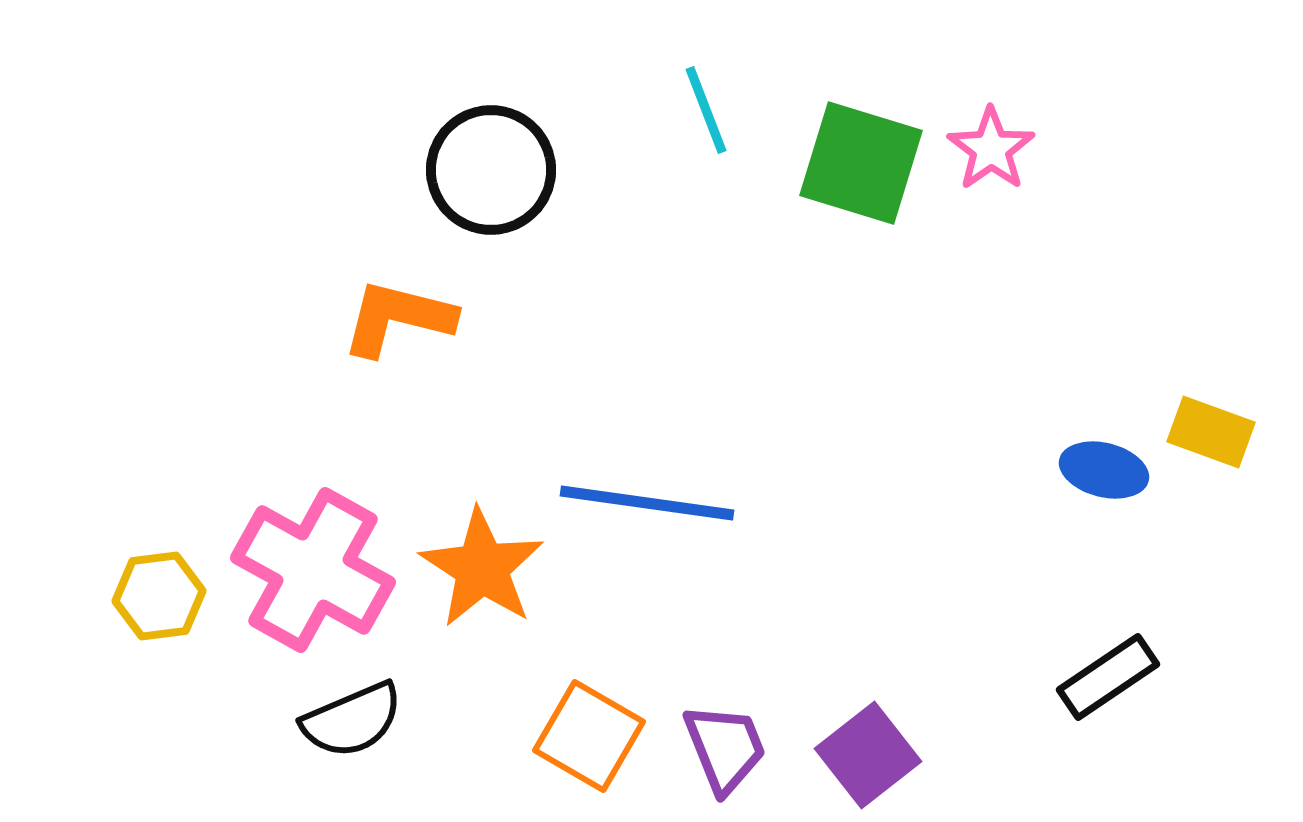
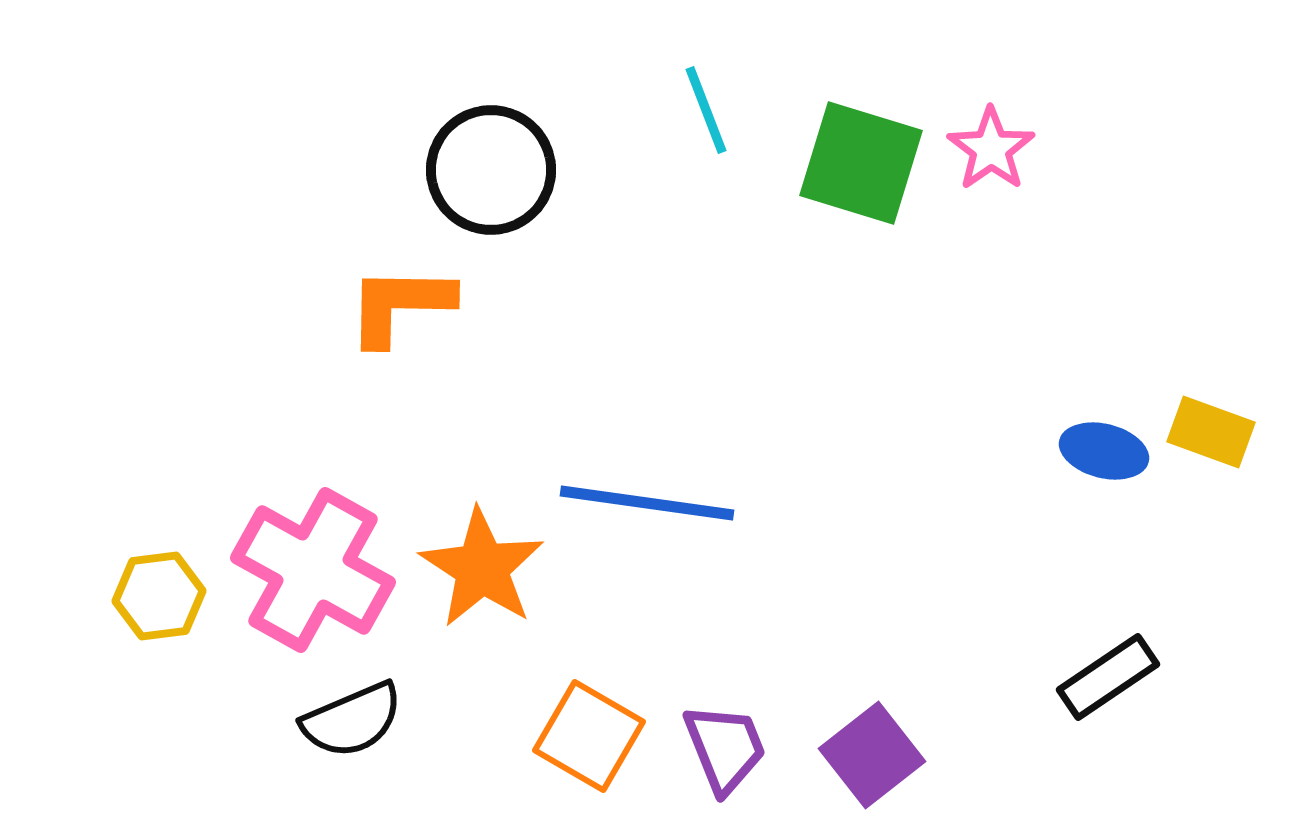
orange L-shape: moved 2 px right, 13 px up; rotated 13 degrees counterclockwise
blue ellipse: moved 19 px up
purple square: moved 4 px right
